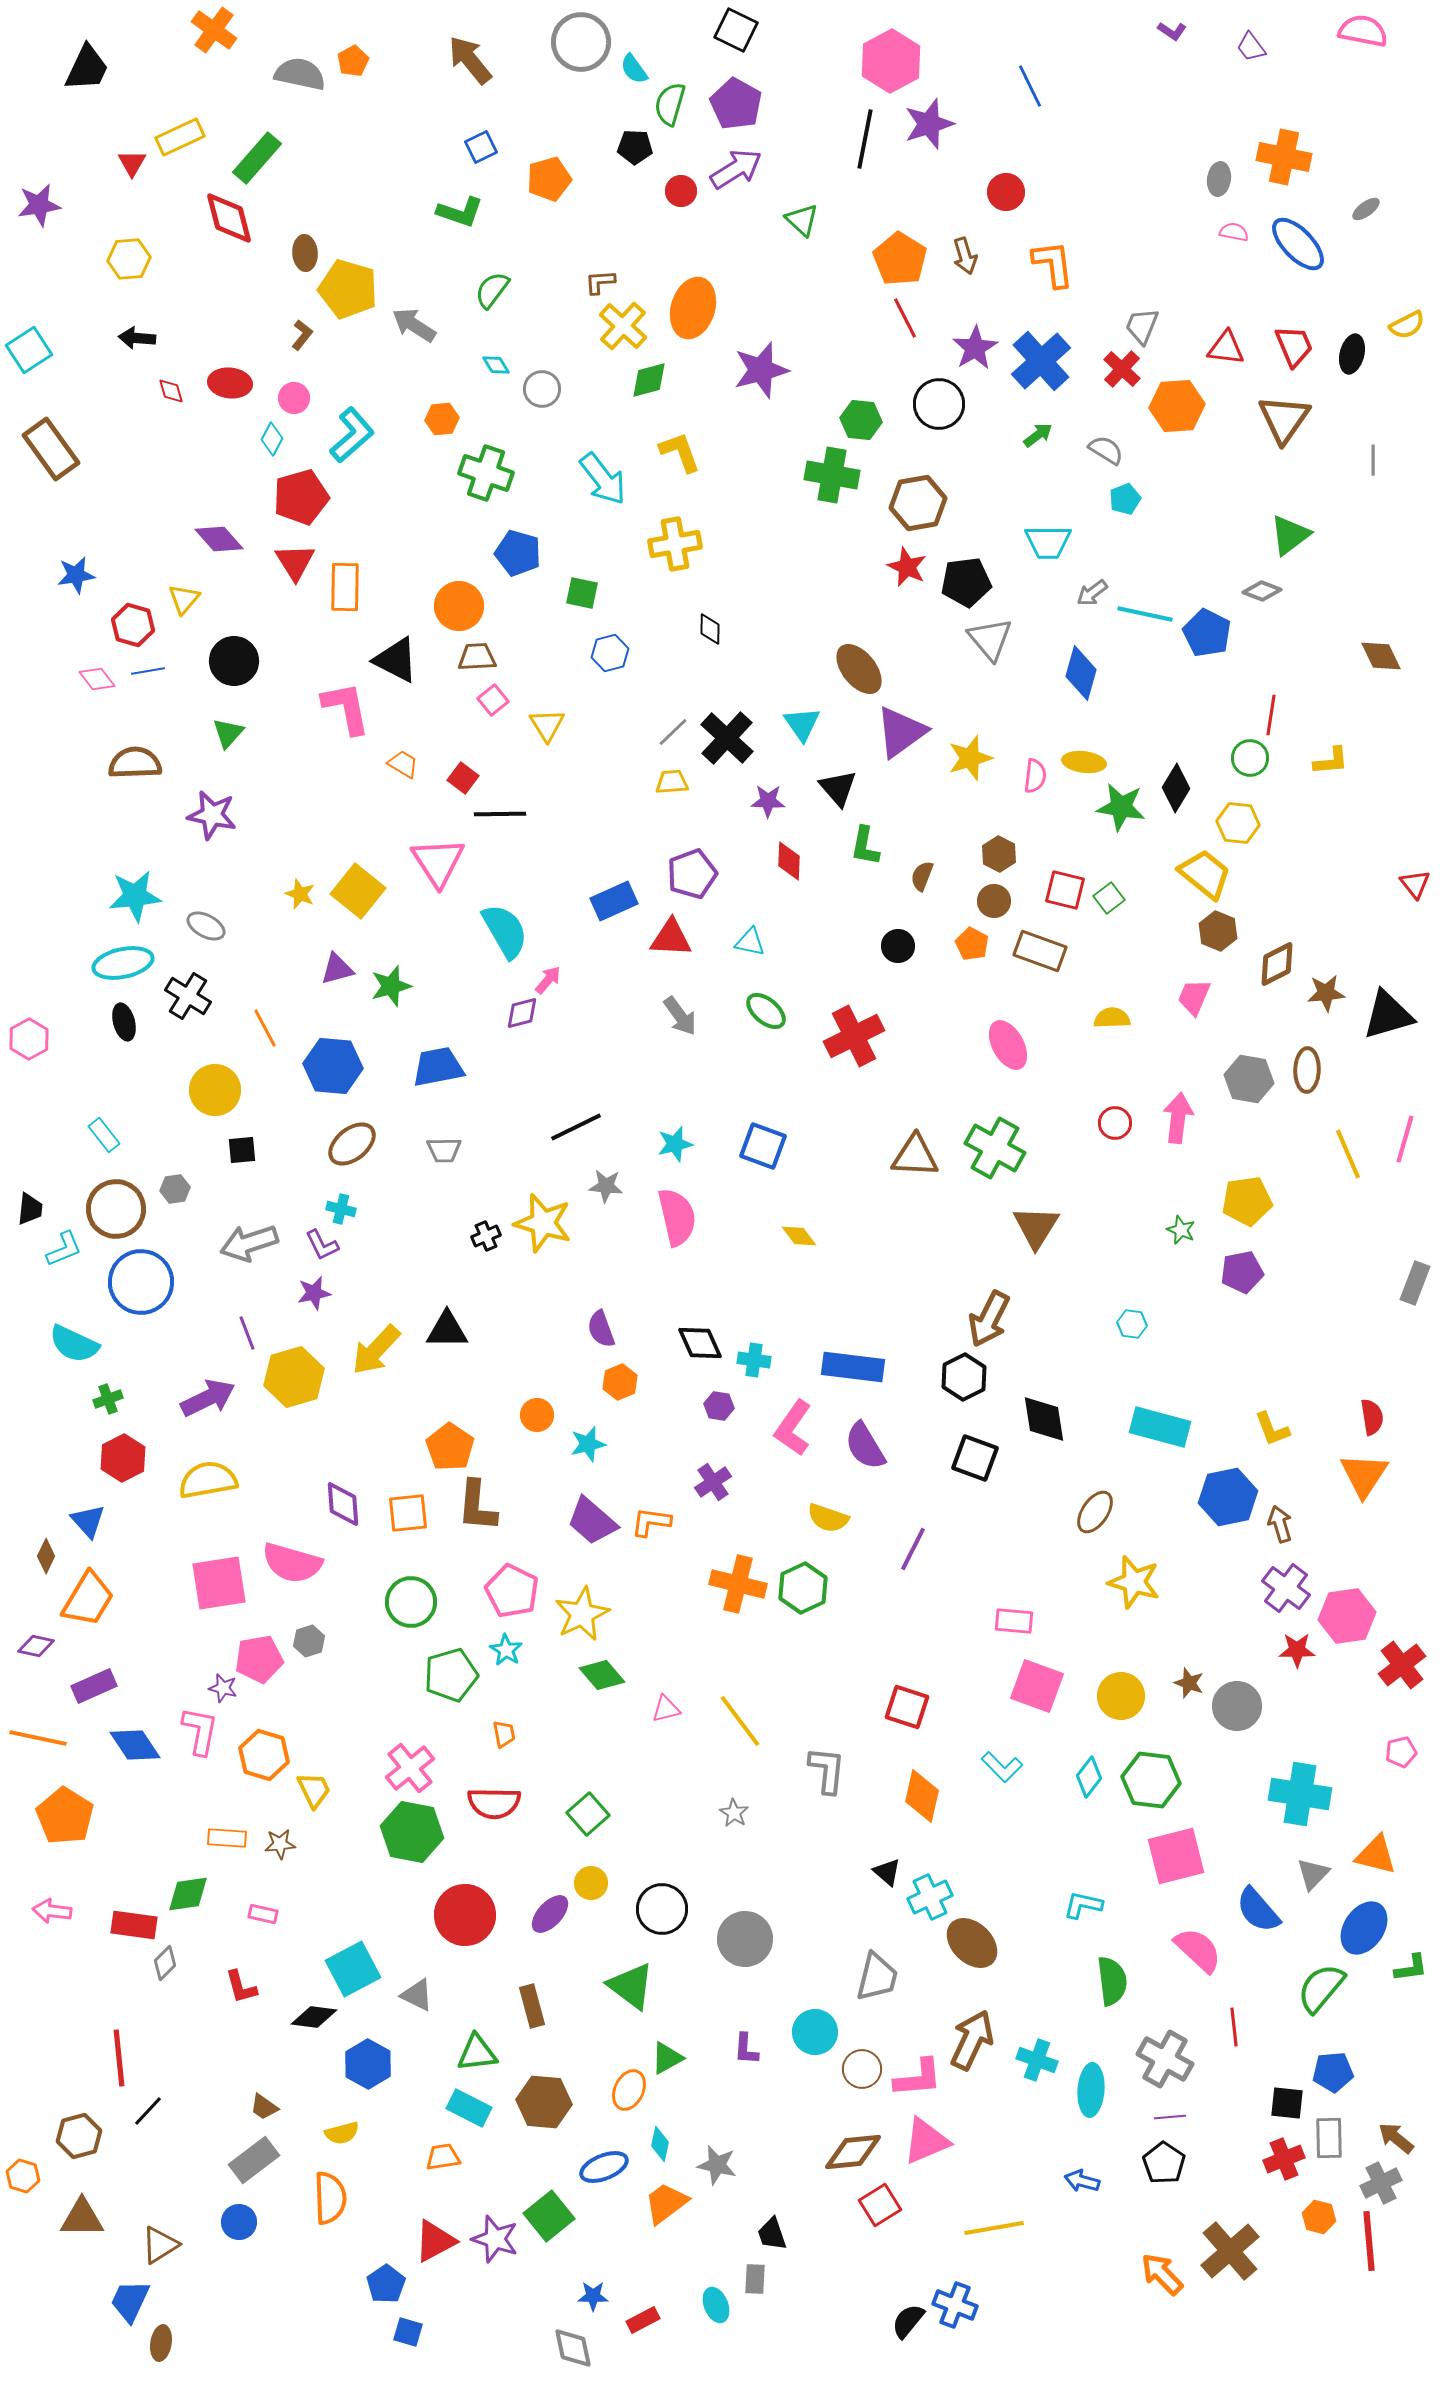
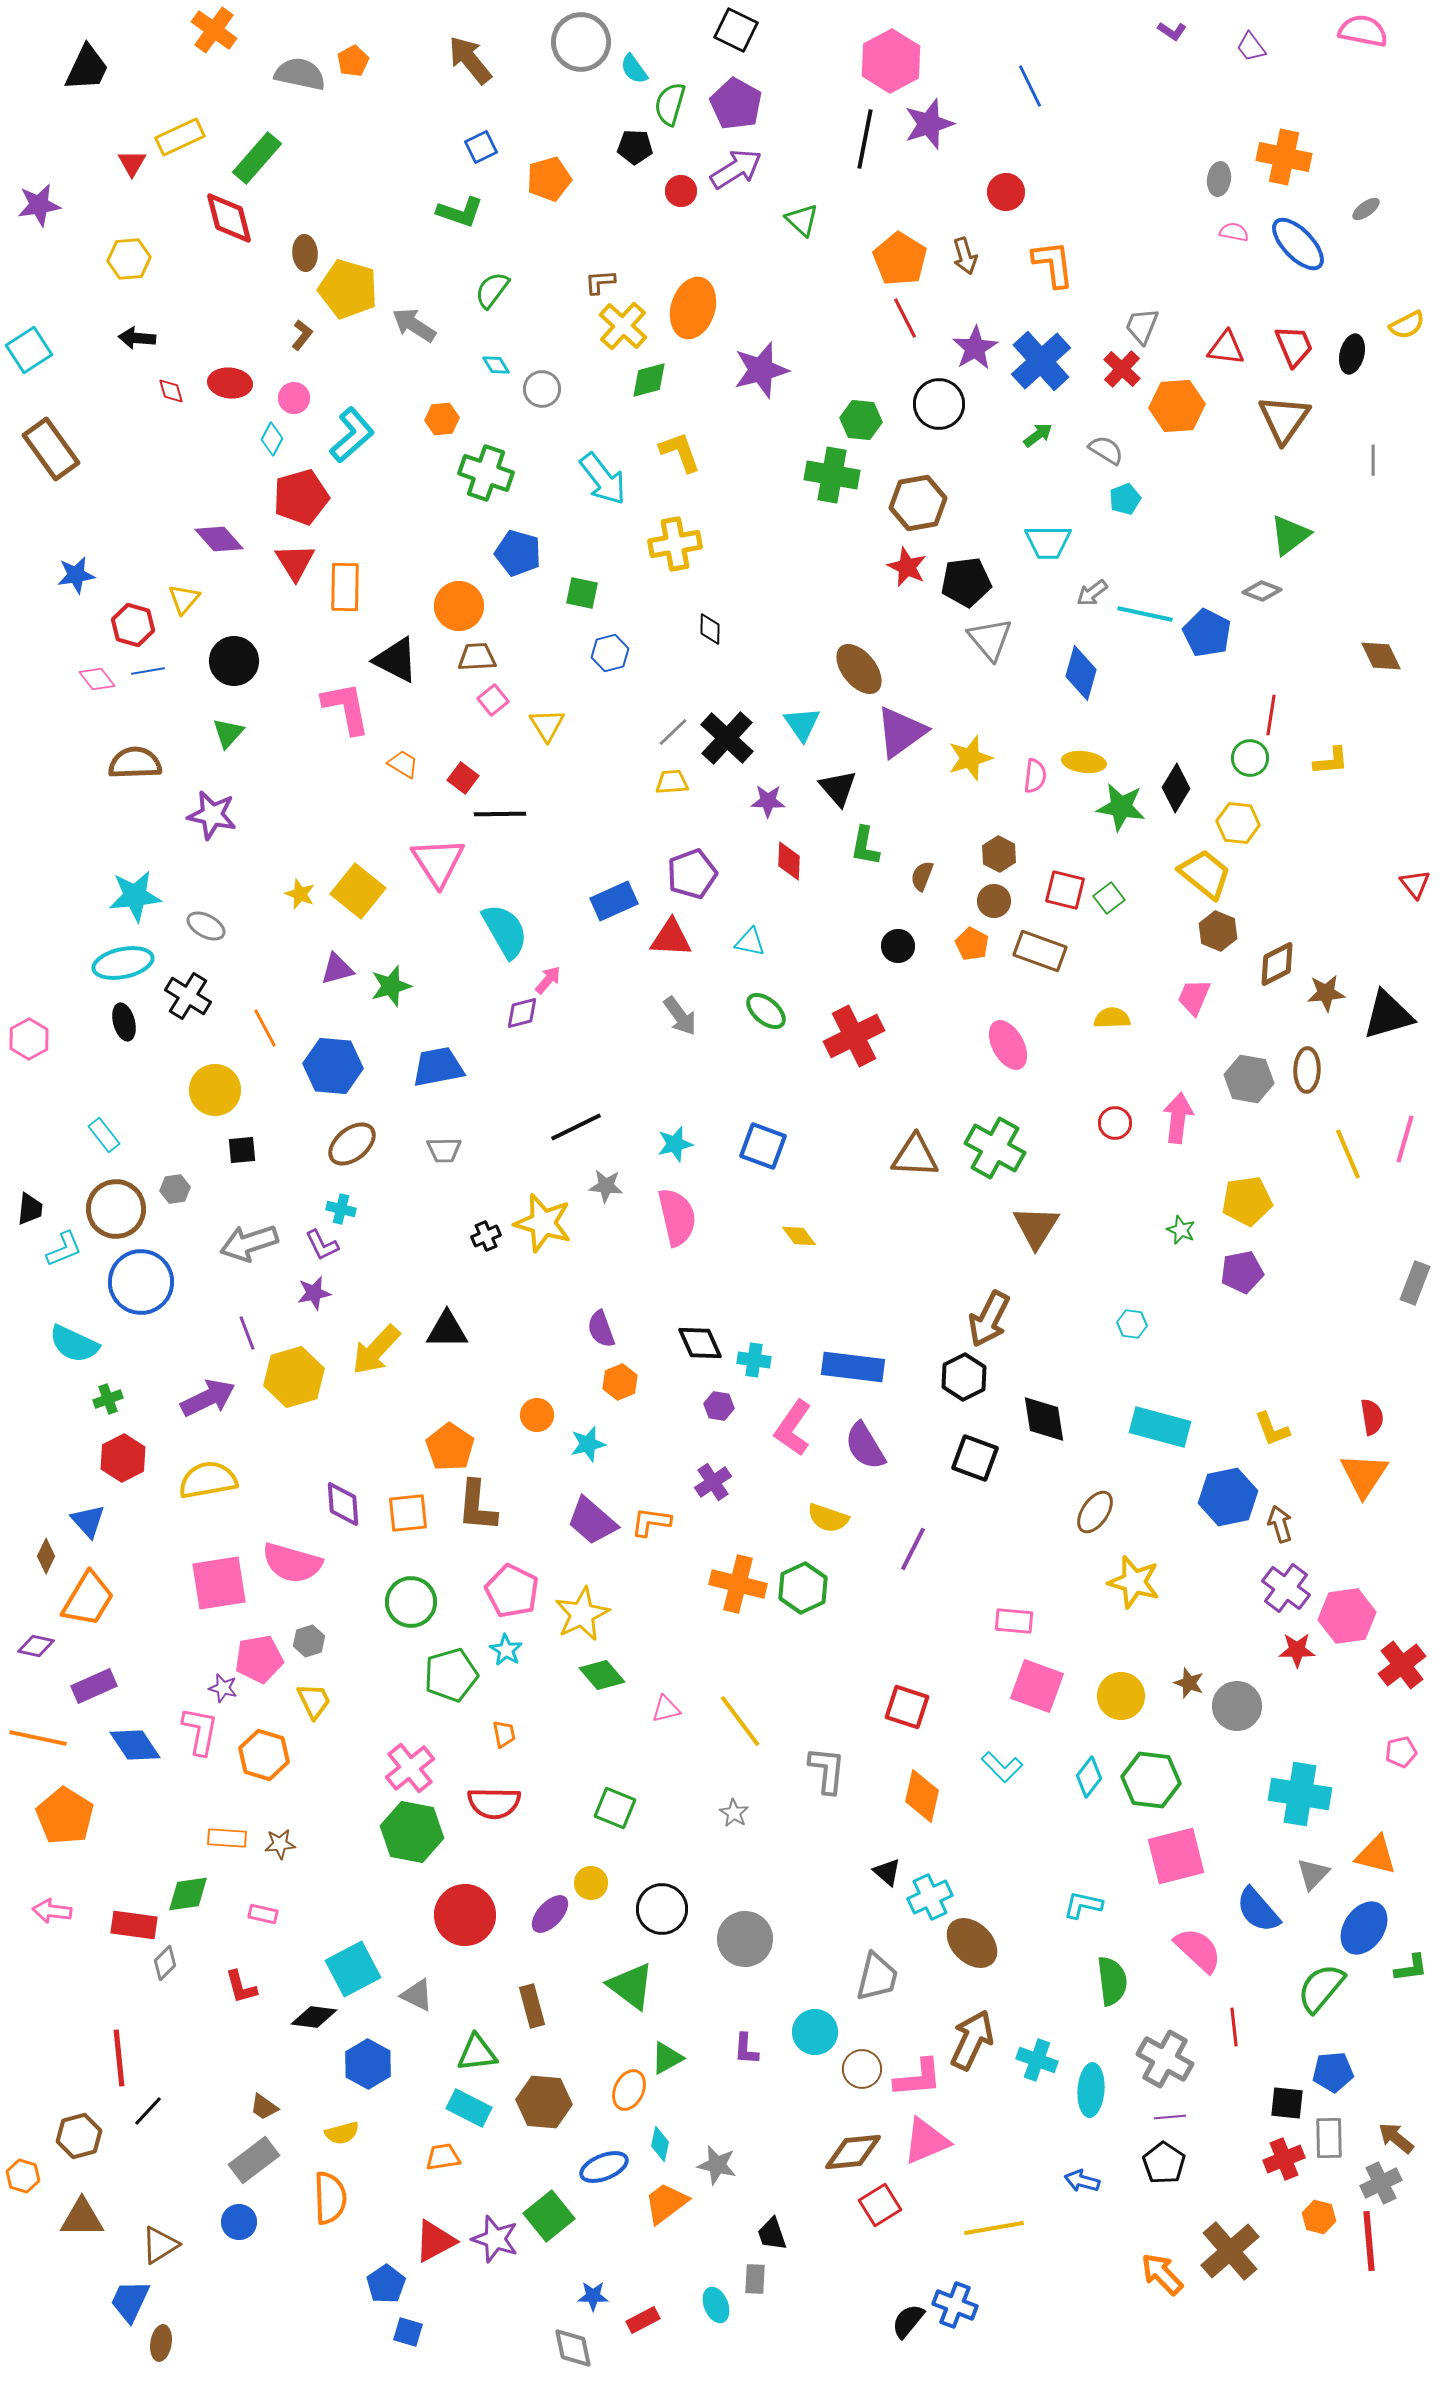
yellow trapezoid at (314, 1790): moved 89 px up
green square at (588, 1814): moved 27 px right, 6 px up; rotated 27 degrees counterclockwise
